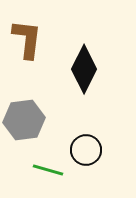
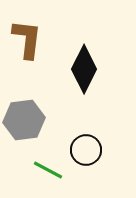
green line: rotated 12 degrees clockwise
